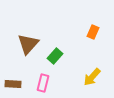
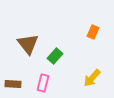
brown triangle: rotated 20 degrees counterclockwise
yellow arrow: moved 1 px down
